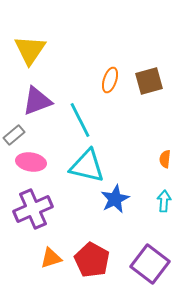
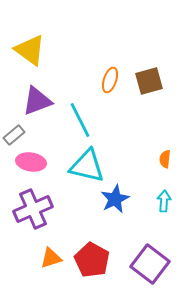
yellow triangle: rotated 28 degrees counterclockwise
